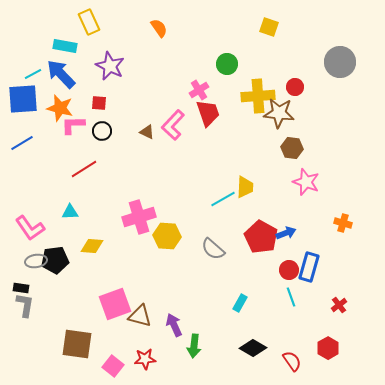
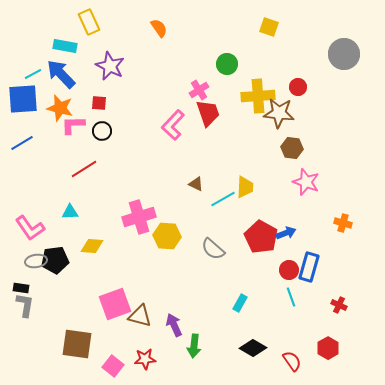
gray circle at (340, 62): moved 4 px right, 8 px up
red circle at (295, 87): moved 3 px right
brown triangle at (147, 132): moved 49 px right, 52 px down
red cross at (339, 305): rotated 28 degrees counterclockwise
